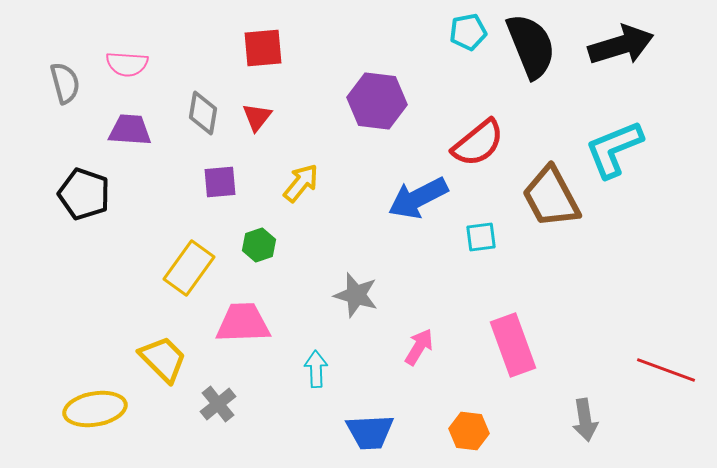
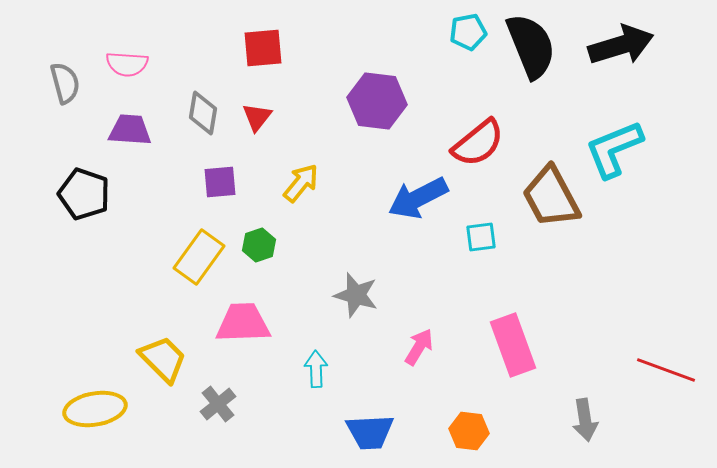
yellow rectangle: moved 10 px right, 11 px up
